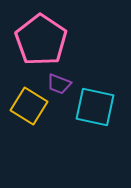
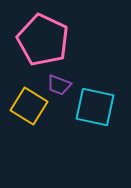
pink pentagon: moved 2 px right; rotated 9 degrees counterclockwise
purple trapezoid: moved 1 px down
